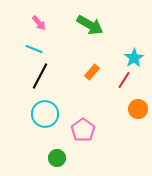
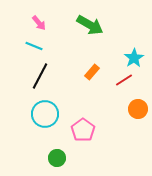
cyan line: moved 3 px up
red line: rotated 24 degrees clockwise
